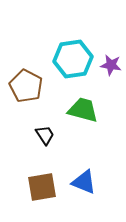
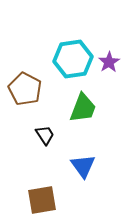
purple star: moved 2 px left, 3 px up; rotated 30 degrees clockwise
brown pentagon: moved 1 px left, 3 px down
green trapezoid: moved 2 px up; rotated 96 degrees clockwise
blue triangle: moved 1 px left, 16 px up; rotated 32 degrees clockwise
brown square: moved 13 px down
